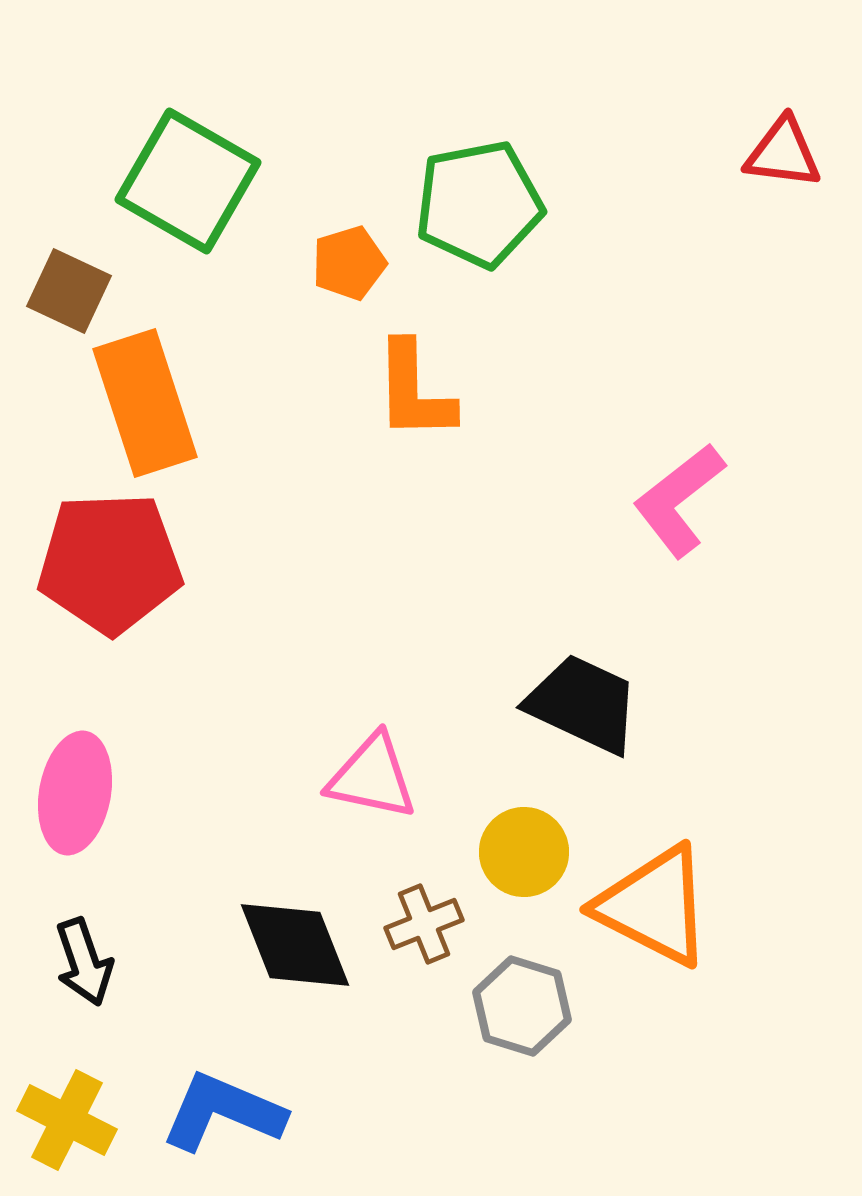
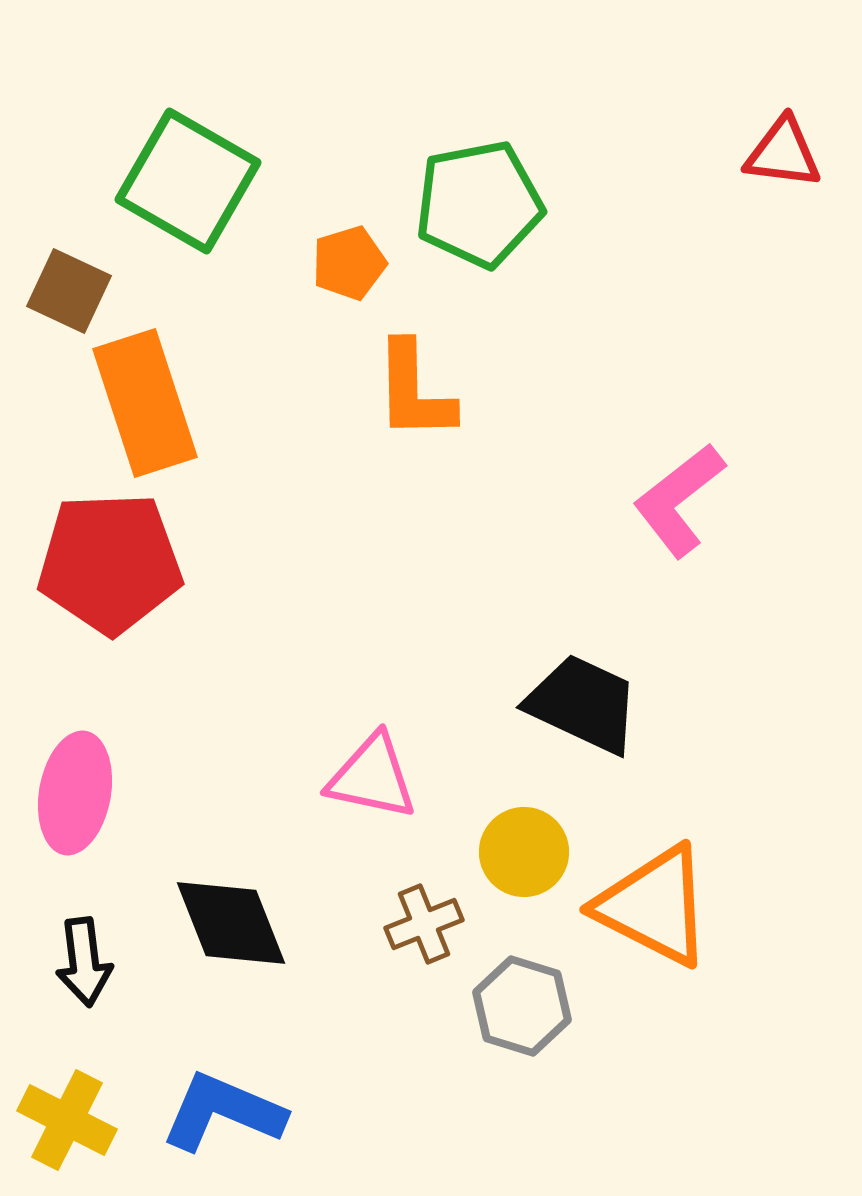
black diamond: moved 64 px left, 22 px up
black arrow: rotated 12 degrees clockwise
